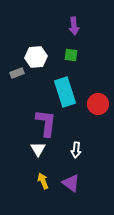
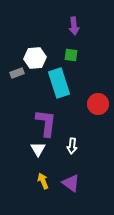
white hexagon: moved 1 px left, 1 px down
cyan rectangle: moved 6 px left, 9 px up
white arrow: moved 4 px left, 4 px up
